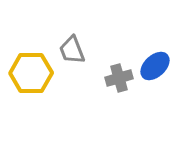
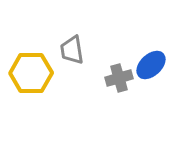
gray trapezoid: rotated 12 degrees clockwise
blue ellipse: moved 4 px left, 1 px up
